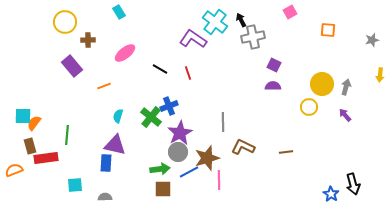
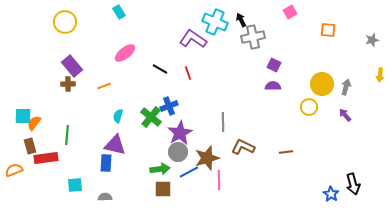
cyan cross at (215, 22): rotated 15 degrees counterclockwise
brown cross at (88, 40): moved 20 px left, 44 px down
